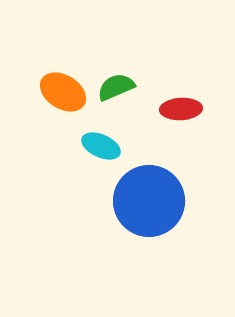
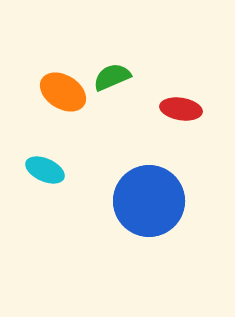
green semicircle: moved 4 px left, 10 px up
red ellipse: rotated 12 degrees clockwise
cyan ellipse: moved 56 px left, 24 px down
